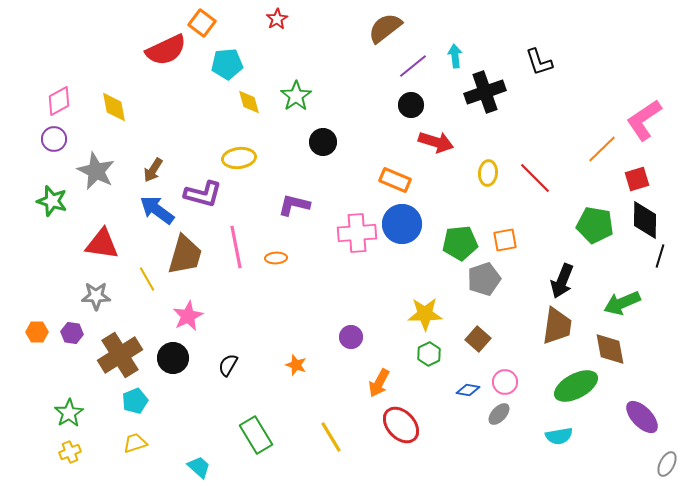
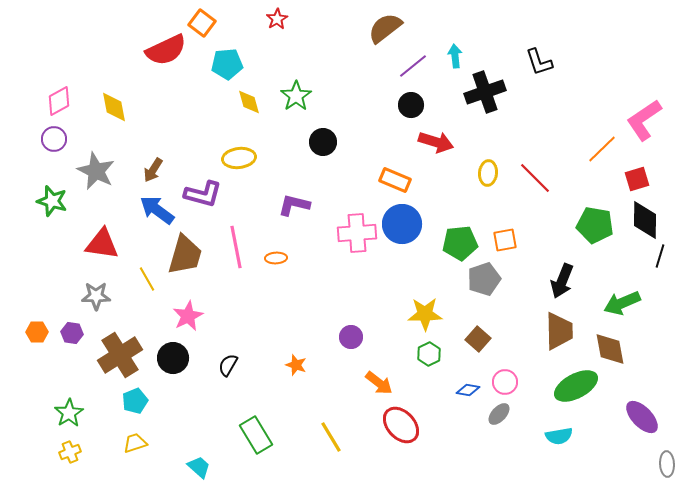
brown trapezoid at (557, 326): moved 2 px right, 5 px down; rotated 9 degrees counterclockwise
orange arrow at (379, 383): rotated 80 degrees counterclockwise
gray ellipse at (667, 464): rotated 30 degrees counterclockwise
